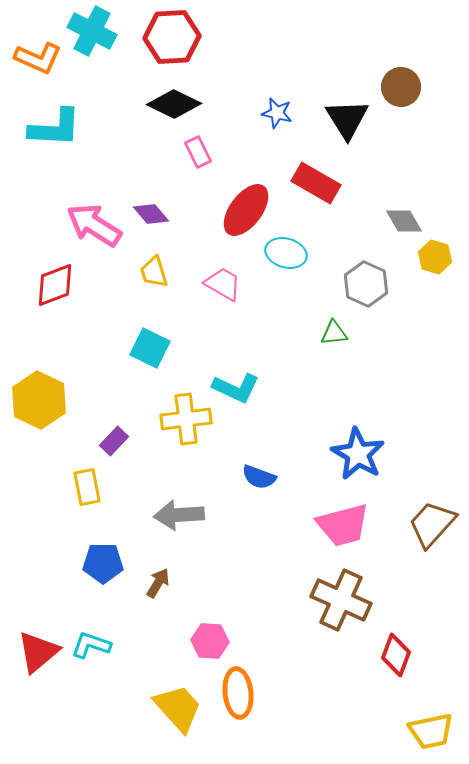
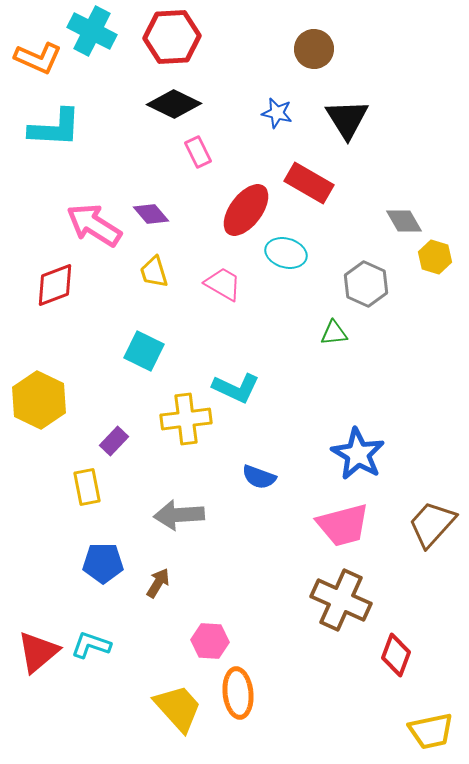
brown circle at (401, 87): moved 87 px left, 38 px up
red rectangle at (316, 183): moved 7 px left
cyan square at (150, 348): moved 6 px left, 3 px down
